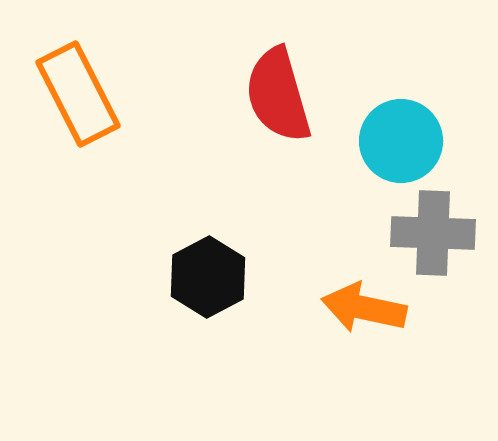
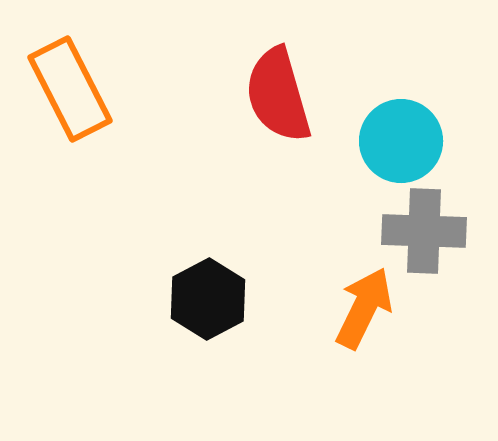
orange rectangle: moved 8 px left, 5 px up
gray cross: moved 9 px left, 2 px up
black hexagon: moved 22 px down
orange arrow: rotated 104 degrees clockwise
